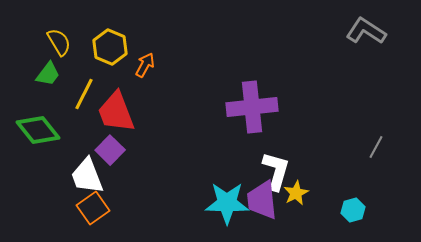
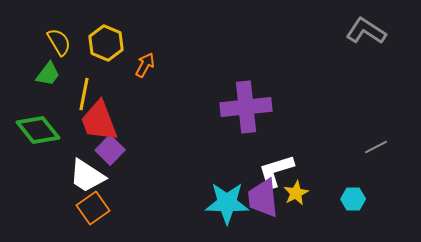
yellow hexagon: moved 4 px left, 4 px up
yellow line: rotated 16 degrees counterclockwise
purple cross: moved 6 px left
red trapezoid: moved 17 px left, 9 px down
gray line: rotated 35 degrees clockwise
white L-shape: rotated 123 degrees counterclockwise
white trapezoid: rotated 36 degrees counterclockwise
purple trapezoid: moved 1 px right, 2 px up
cyan hexagon: moved 11 px up; rotated 15 degrees clockwise
